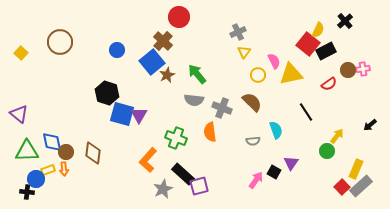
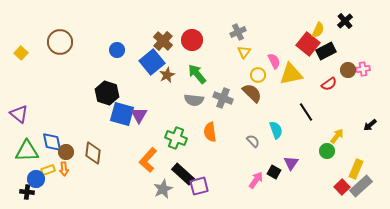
red circle at (179, 17): moved 13 px right, 23 px down
brown semicircle at (252, 102): moved 9 px up
gray cross at (222, 108): moved 1 px right, 10 px up
gray semicircle at (253, 141): rotated 128 degrees counterclockwise
